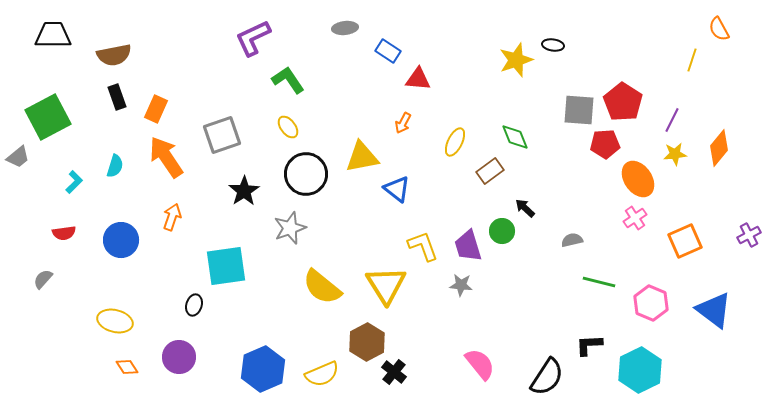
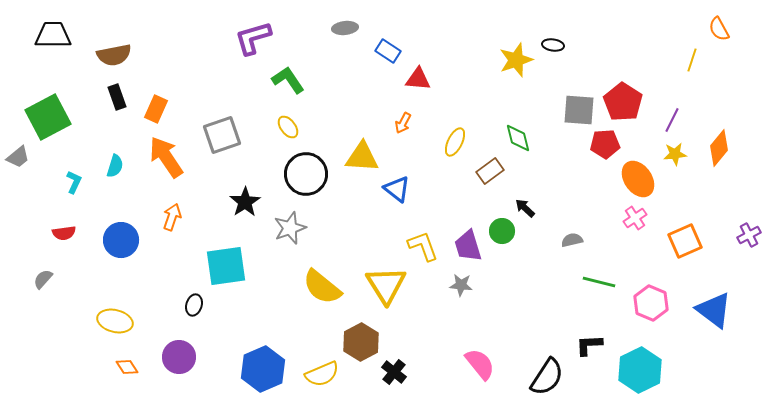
purple L-shape at (253, 38): rotated 9 degrees clockwise
green diamond at (515, 137): moved 3 px right, 1 px down; rotated 8 degrees clockwise
yellow triangle at (362, 157): rotated 15 degrees clockwise
cyan L-shape at (74, 182): rotated 20 degrees counterclockwise
black star at (244, 191): moved 1 px right, 11 px down
brown hexagon at (367, 342): moved 6 px left
